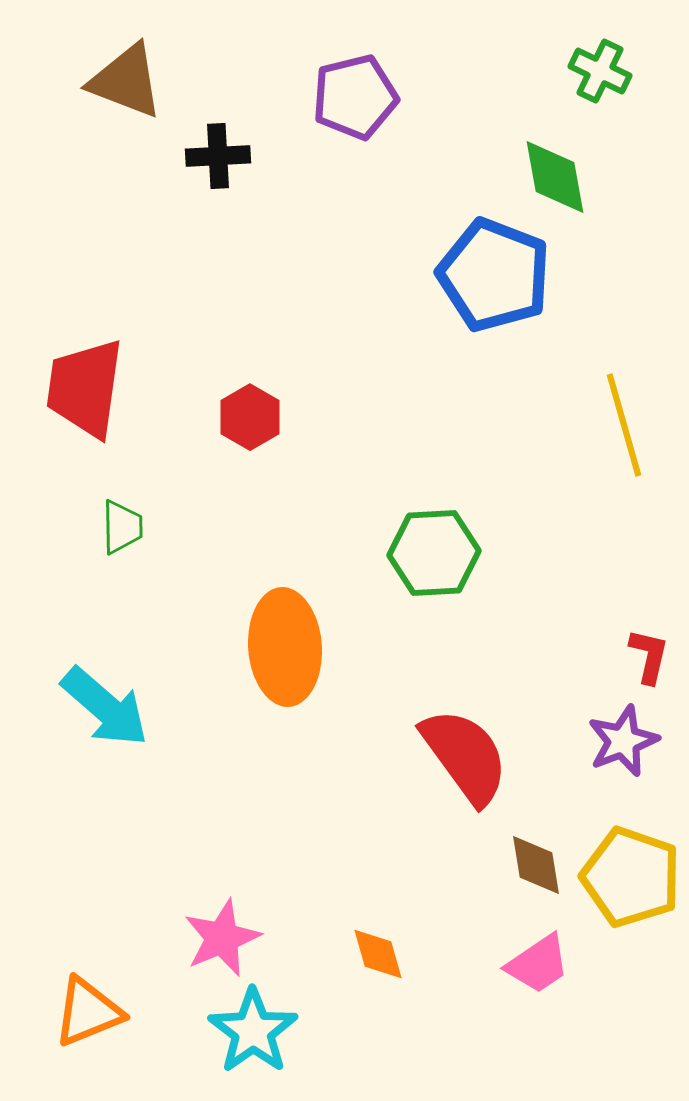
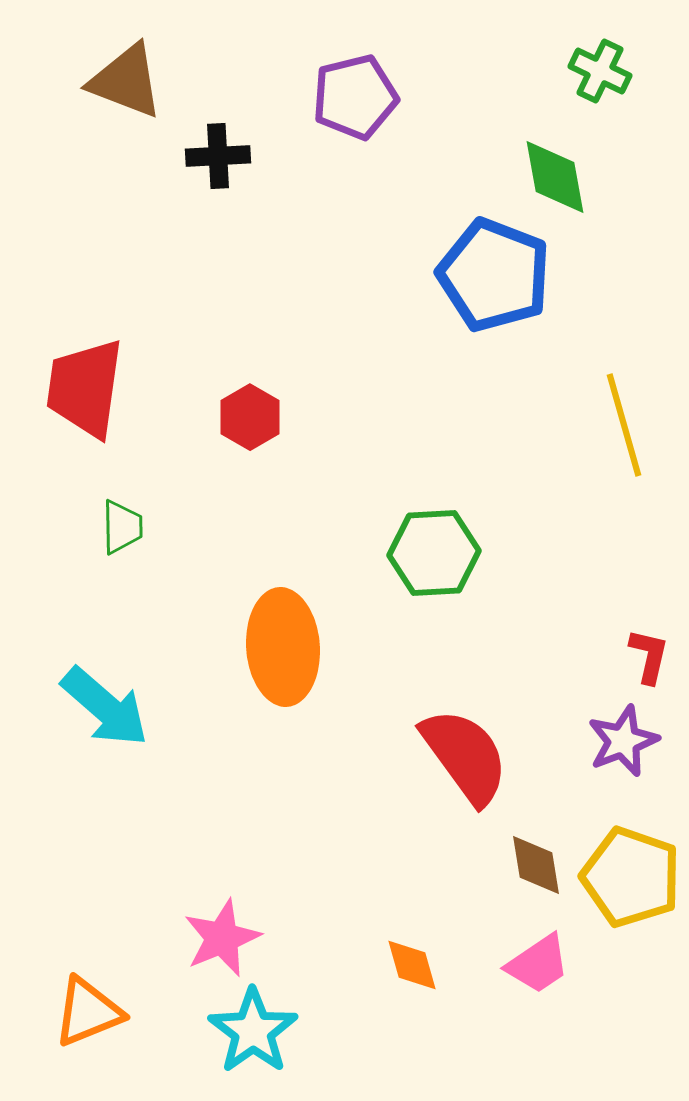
orange ellipse: moved 2 px left
orange diamond: moved 34 px right, 11 px down
